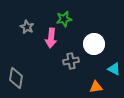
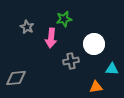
cyan triangle: moved 2 px left; rotated 24 degrees counterclockwise
gray diamond: rotated 75 degrees clockwise
